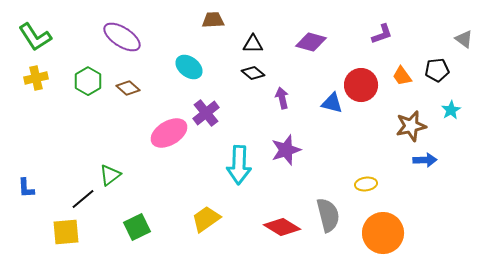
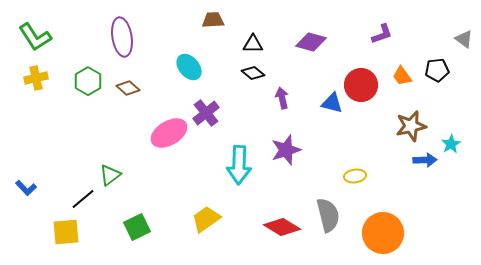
purple ellipse: rotated 48 degrees clockwise
cyan ellipse: rotated 12 degrees clockwise
cyan star: moved 34 px down
yellow ellipse: moved 11 px left, 8 px up
blue L-shape: rotated 40 degrees counterclockwise
